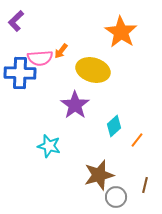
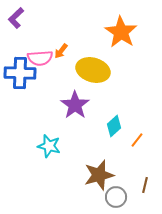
purple L-shape: moved 3 px up
